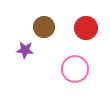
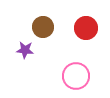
brown circle: moved 1 px left
pink circle: moved 1 px right, 7 px down
